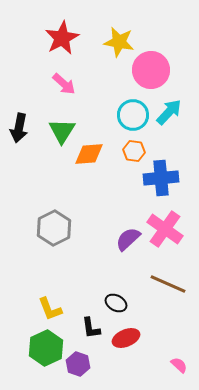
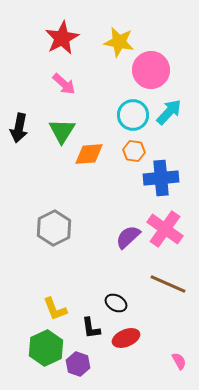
purple semicircle: moved 2 px up
yellow L-shape: moved 5 px right
pink semicircle: moved 4 px up; rotated 18 degrees clockwise
